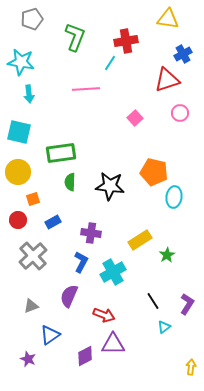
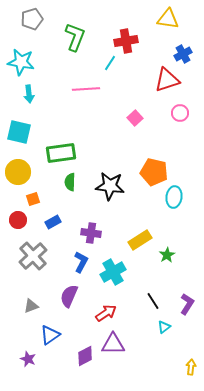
red arrow: moved 2 px right, 2 px up; rotated 55 degrees counterclockwise
